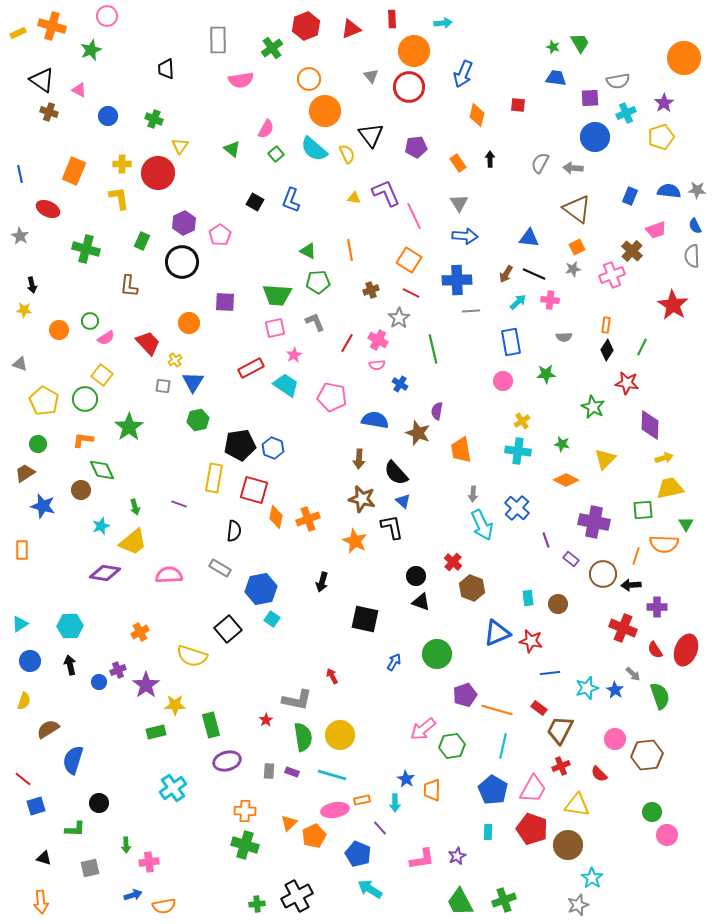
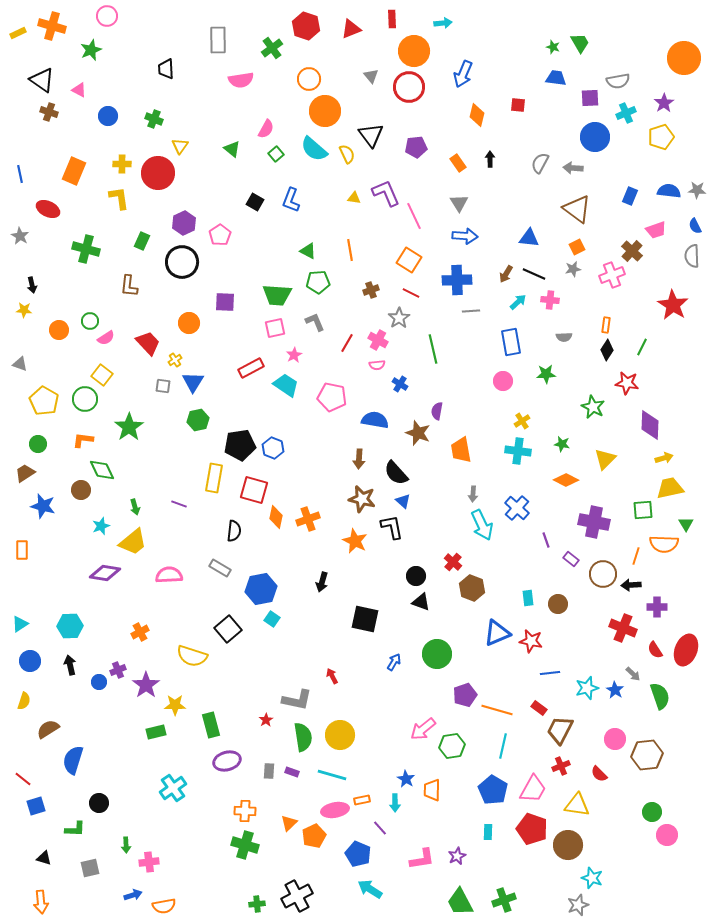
red hexagon at (306, 26): rotated 20 degrees counterclockwise
cyan star at (592, 878): rotated 15 degrees counterclockwise
